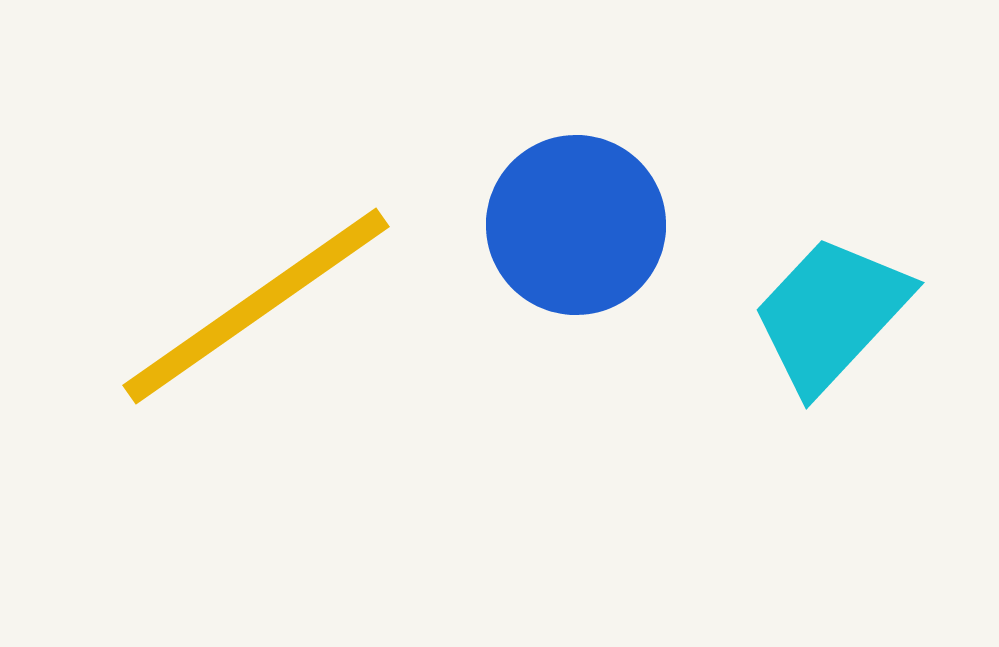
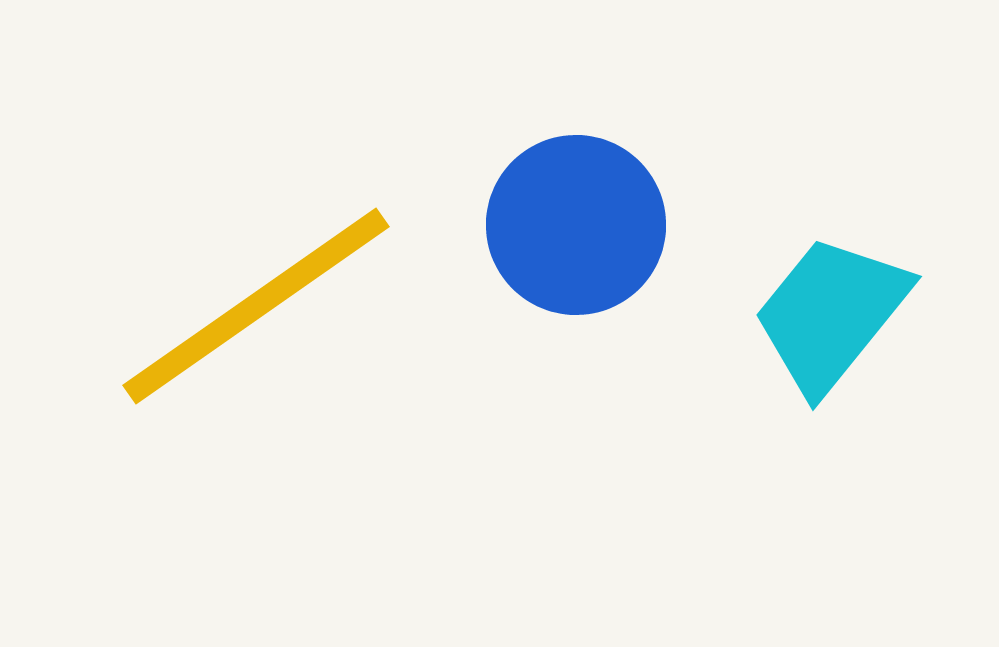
cyan trapezoid: rotated 4 degrees counterclockwise
